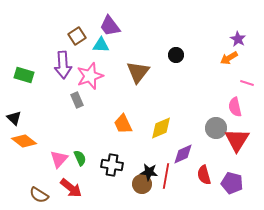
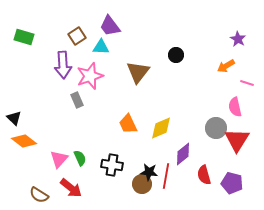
cyan triangle: moved 2 px down
orange arrow: moved 3 px left, 8 px down
green rectangle: moved 38 px up
orange trapezoid: moved 5 px right
purple diamond: rotated 15 degrees counterclockwise
